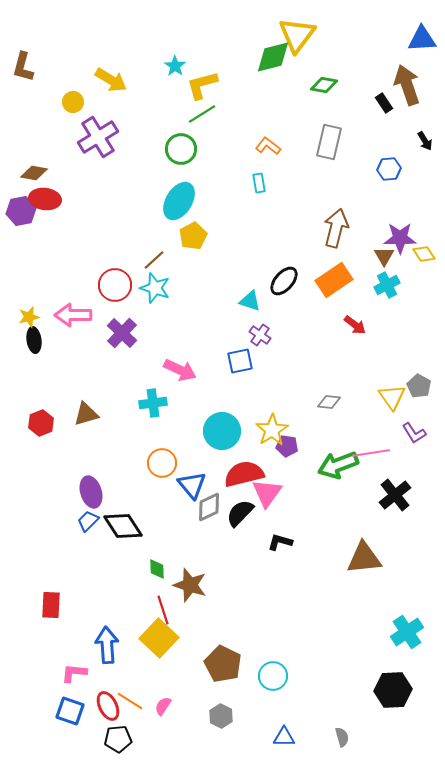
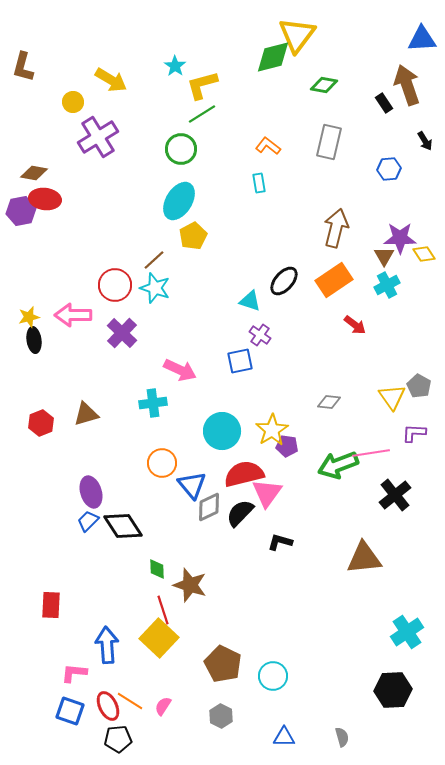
purple L-shape at (414, 433): rotated 125 degrees clockwise
